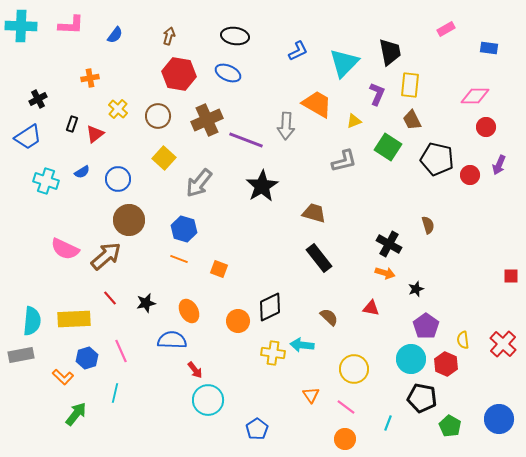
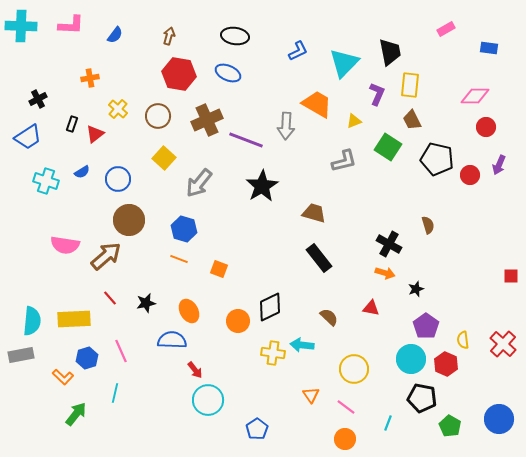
pink semicircle at (65, 249): moved 4 px up; rotated 16 degrees counterclockwise
